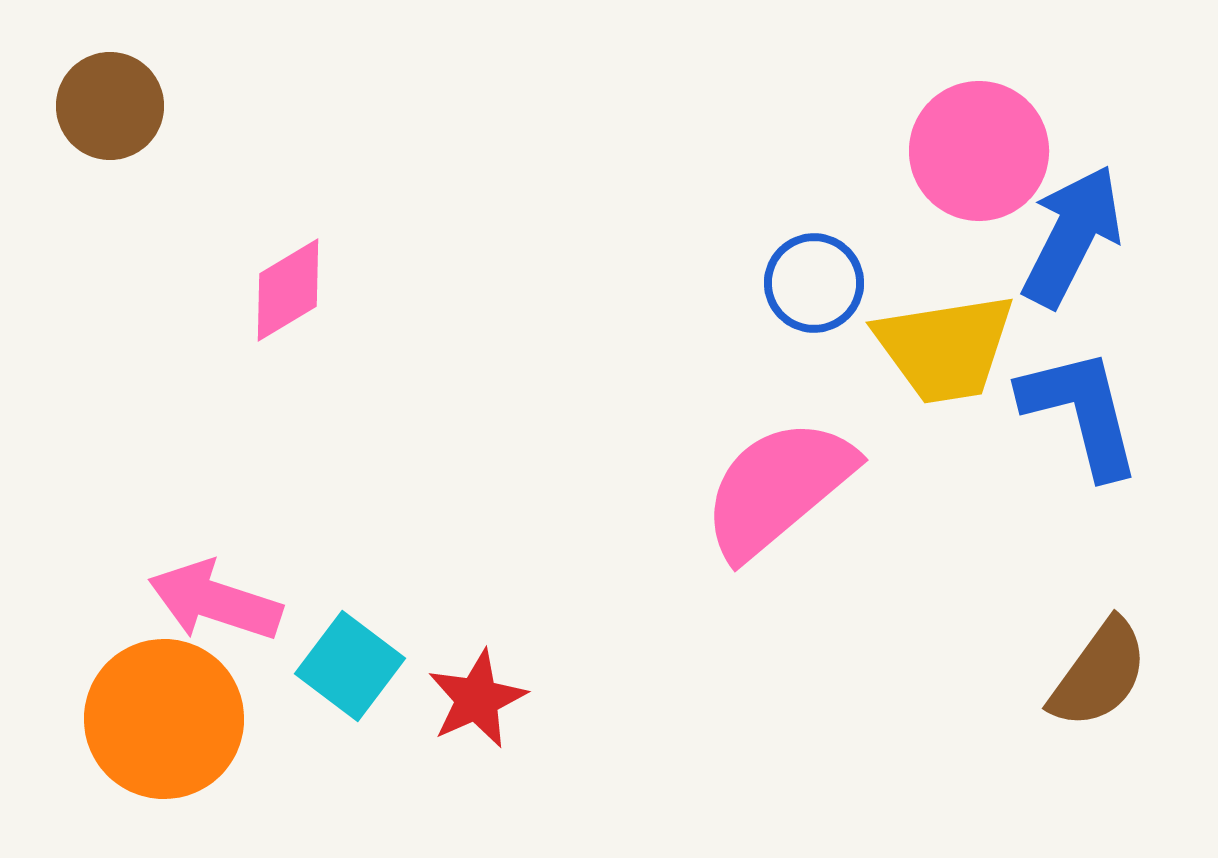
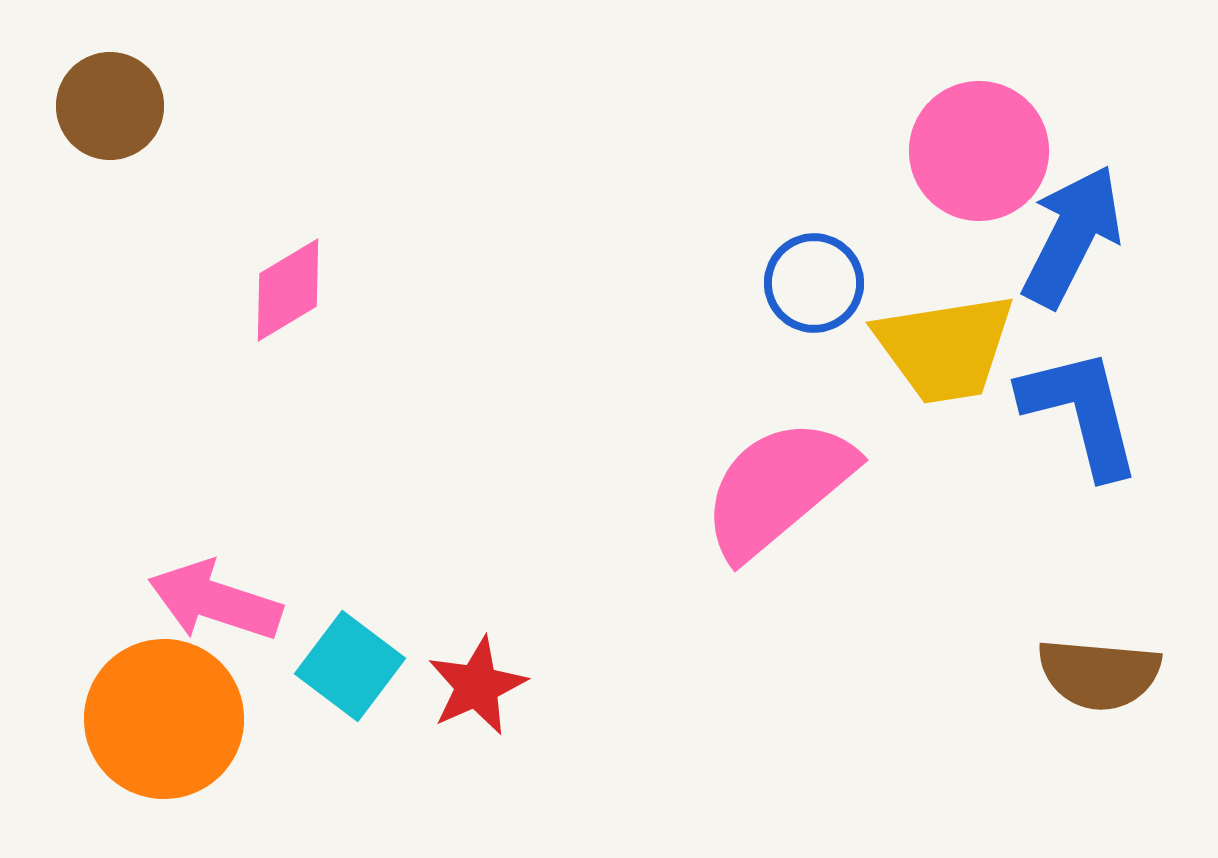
brown semicircle: rotated 59 degrees clockwise
red star: moved 13 px up
